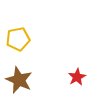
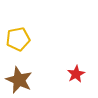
red star: moved 1 px left, 3 px up
